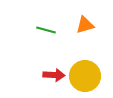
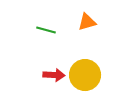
orange triangle: moved 2 px right, 3 px up
yellow circle: moved 1 px up
